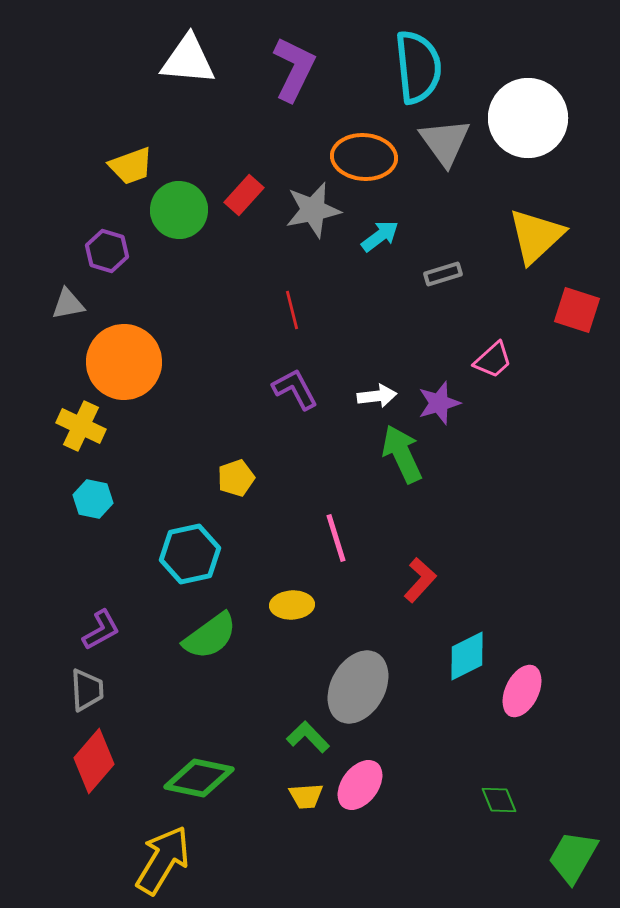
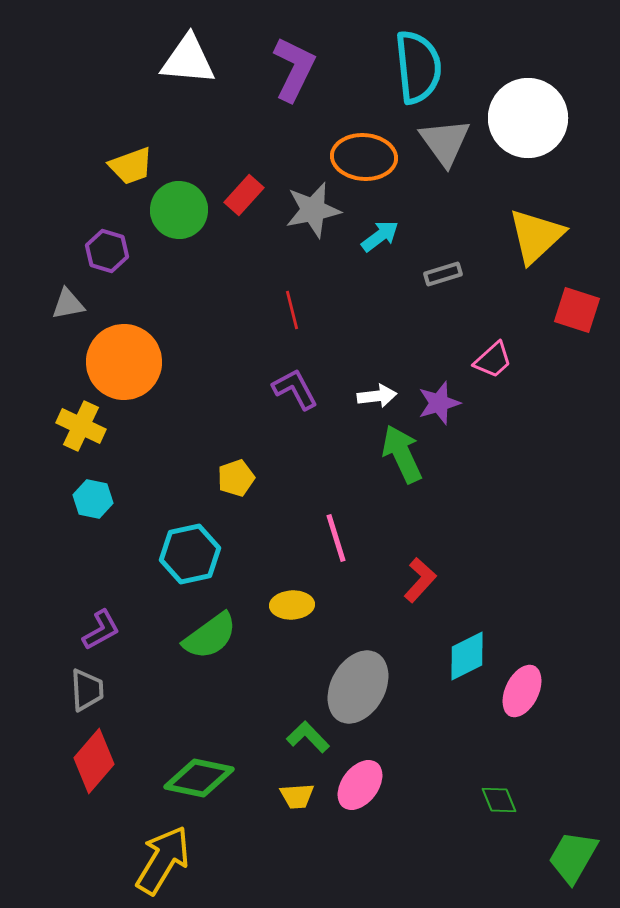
yellow trapezoid at (306, 796): moved 9 px left
